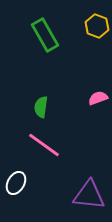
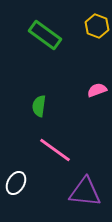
green rectangle: rotated 24 degrees counterclockwise
pink semicircle: moved 1 px left, 8 px up
green semicircle: moved 2 px left, 1 px up
pink line: moved 11 px right, 5 px down
purple triangle: moved 4 px left, 3 px up
